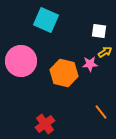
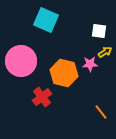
red cross: moved 3 px left, 27 px up
